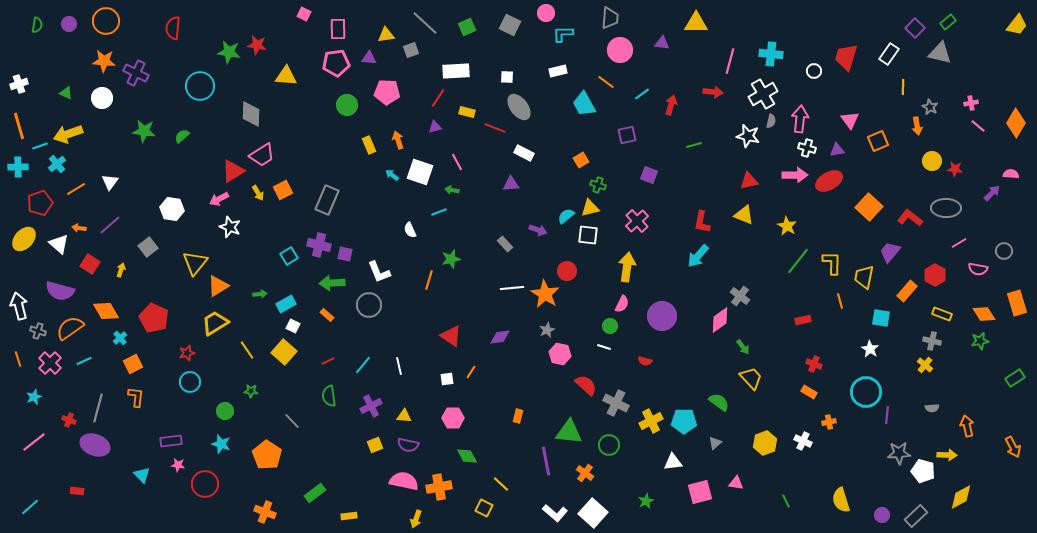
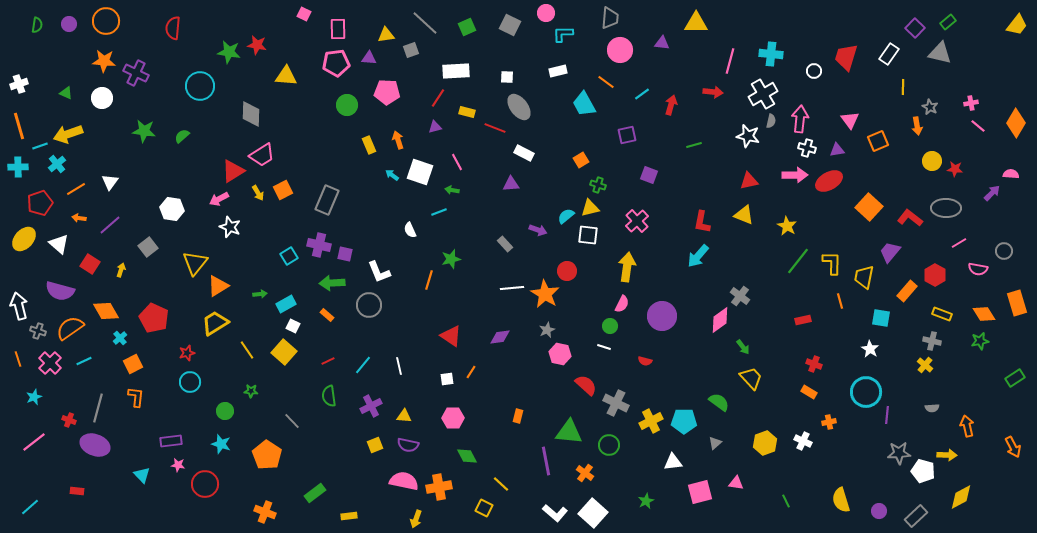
orange arrow at (79, 228): moved 10 px up
purple circle at (882, 515): moved 3 px left, 4 px up
